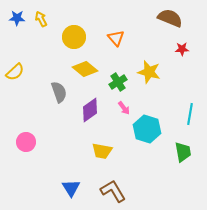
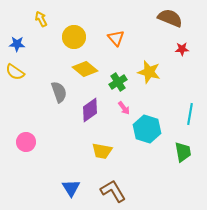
blue star: moved 26 px down
yellow semicircle: rotated 78 degrees clockwise
